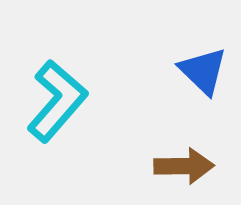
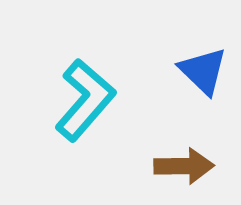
cyan L-shape: moved 28 px right, 1 px up
